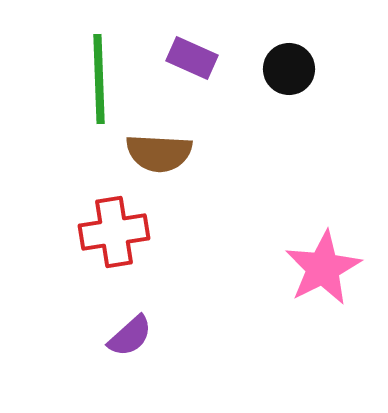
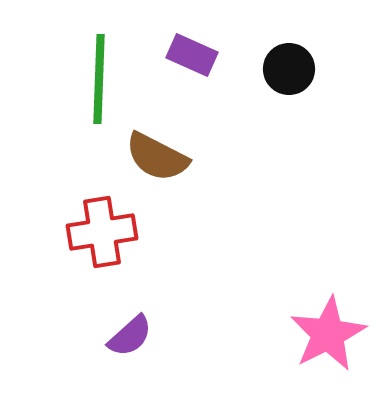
purple rectangle: moved 3 px up
green line: rotated 4 degrees clockwise
brown semicircle: moved 2 px left, 4 px down; rotated 24 degrees clockwise
red cross: moved 12 px left
pink star: moved 5 px right, 66 px down
